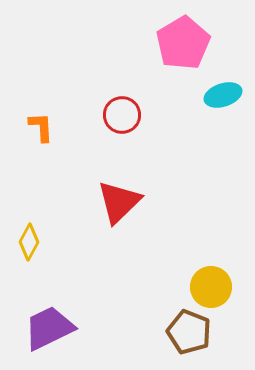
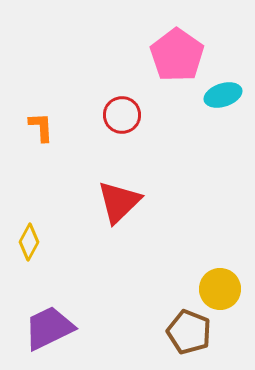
pink pentagon: moved 6 px left, 12 px down; rotated 6 degrees counterclockwise
yellow circle: moved 9 px right, 2 px down
